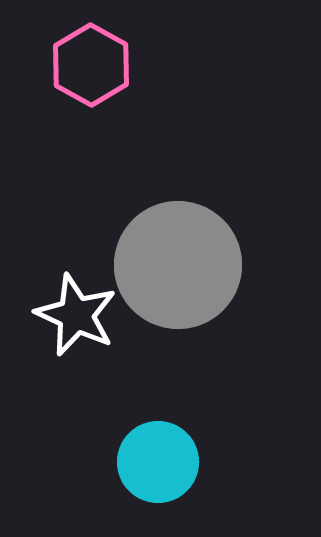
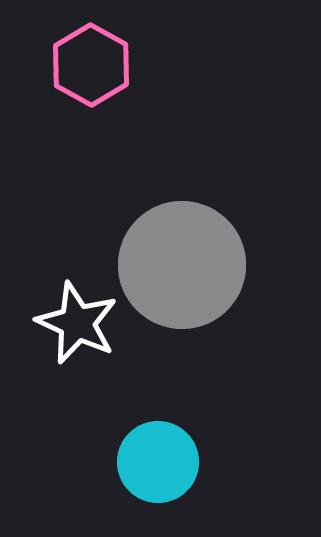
gray circle: moved 4 px right
white star: moved 1 px right, 8 px down
